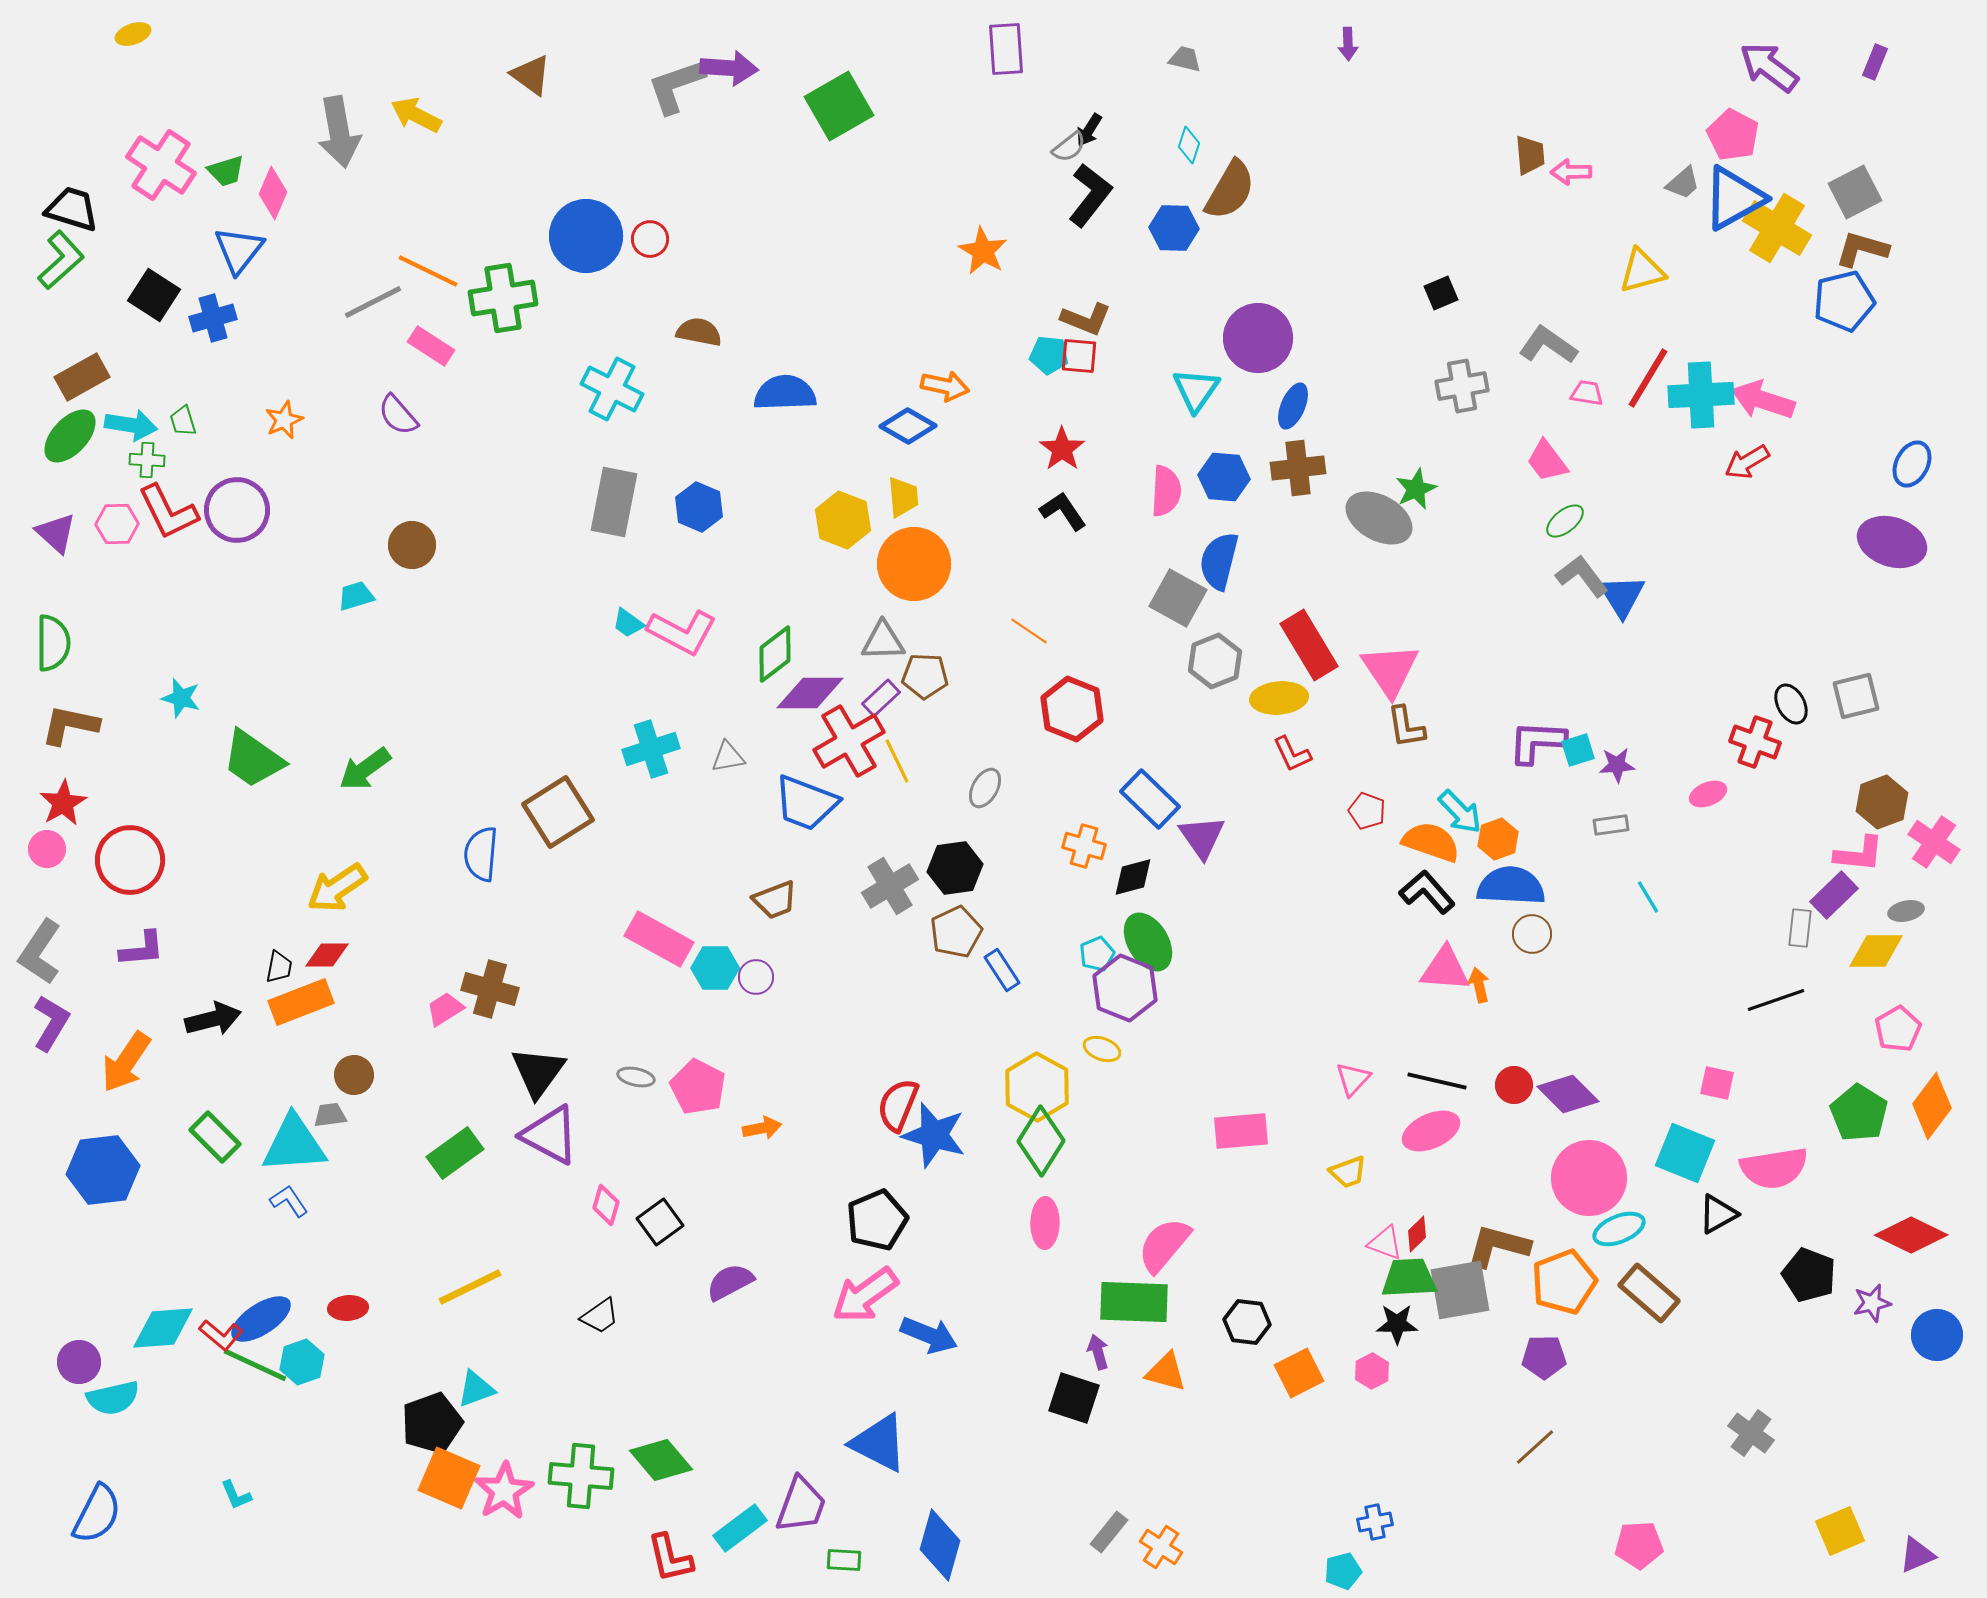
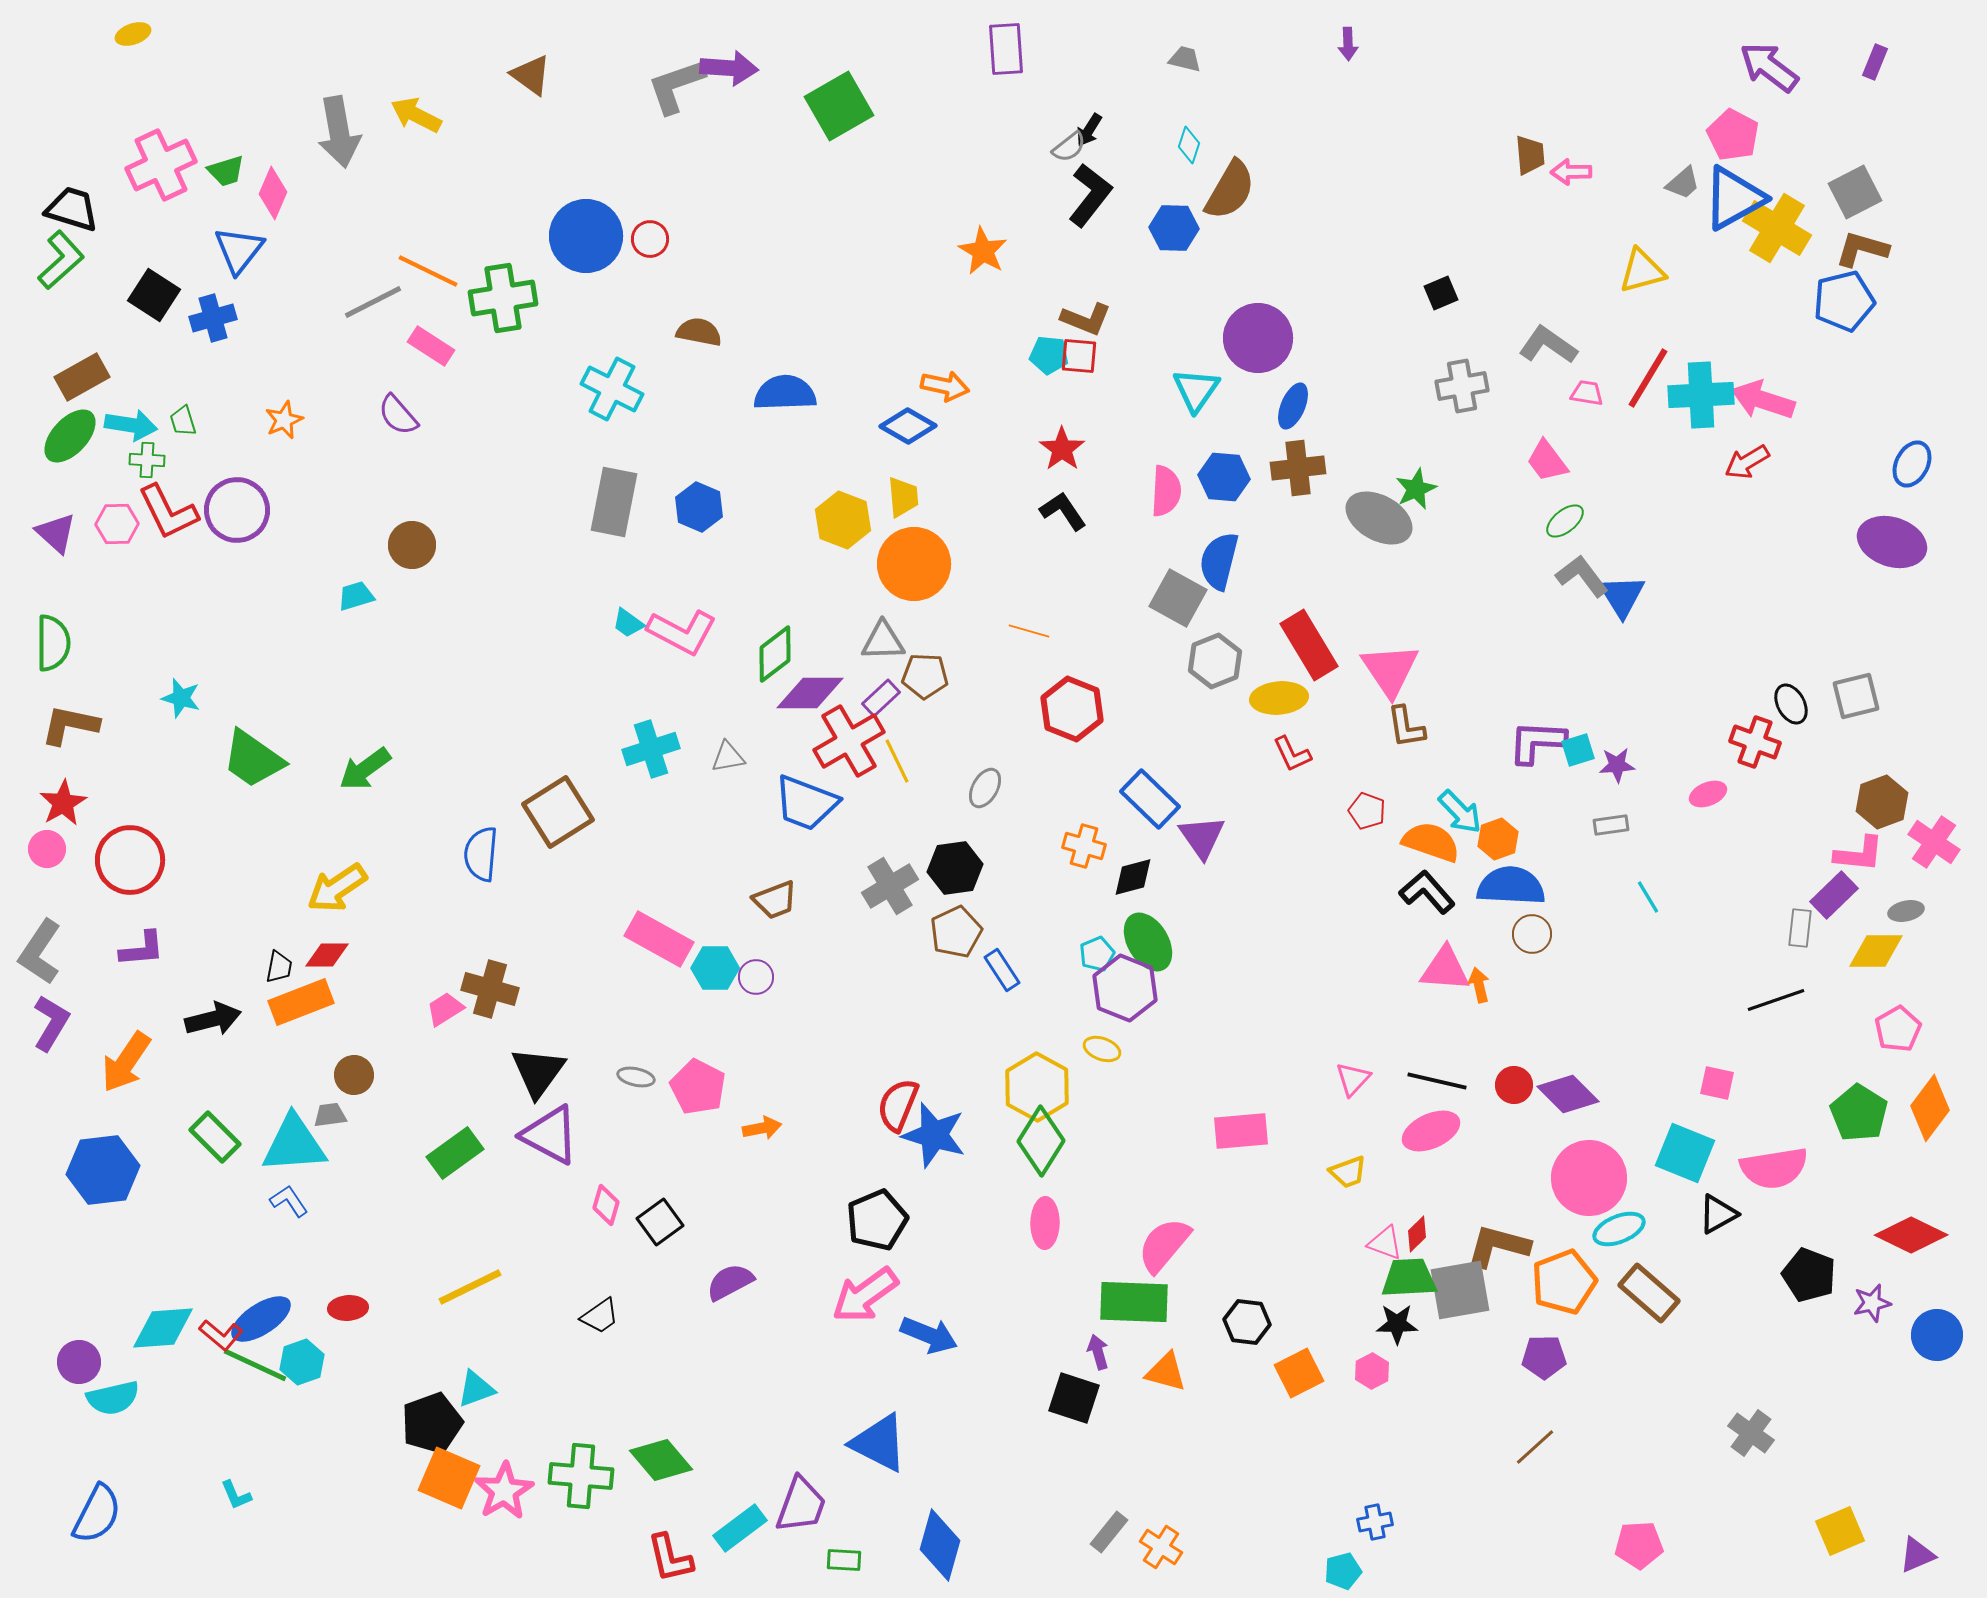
pink cross at (161, 165): rotated 32 degrees clockwise
orange line at (1029, 631): rotated 18 degrees counterclockwise
orange diamond at (1932, 1106): moved 2 px left, 2 px down
